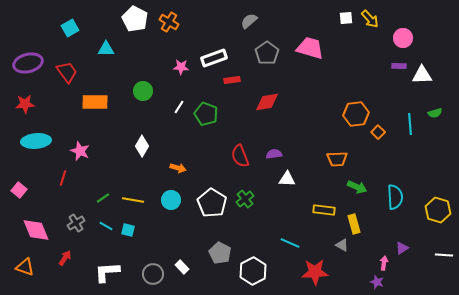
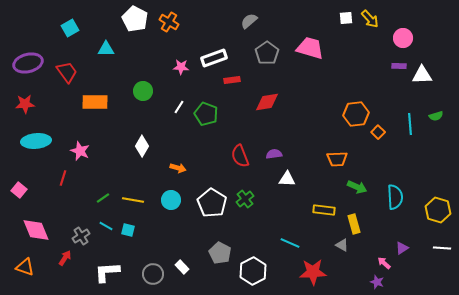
green semicircle at (435, 113): moved 1 px right, 3 px down
gray cross at (76, 223): moved 5 px right, 13 px down
white line at (444, 255): moved 2 px left, 7 px up
pink arrow at (384, 263): rotated 56 degrees counterclockwise
red star at (315, 272): moved 2 px left
